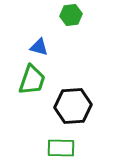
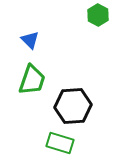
green hexagon: moved 27 px right; rotated 25 degrees counterclockwise
blue triangle: moved 9 px left, 7 px up; rotated 30 degrees clockwise
green rectangle: moved 1 px left, 5 px up; rotated 16 degrees clockwise
